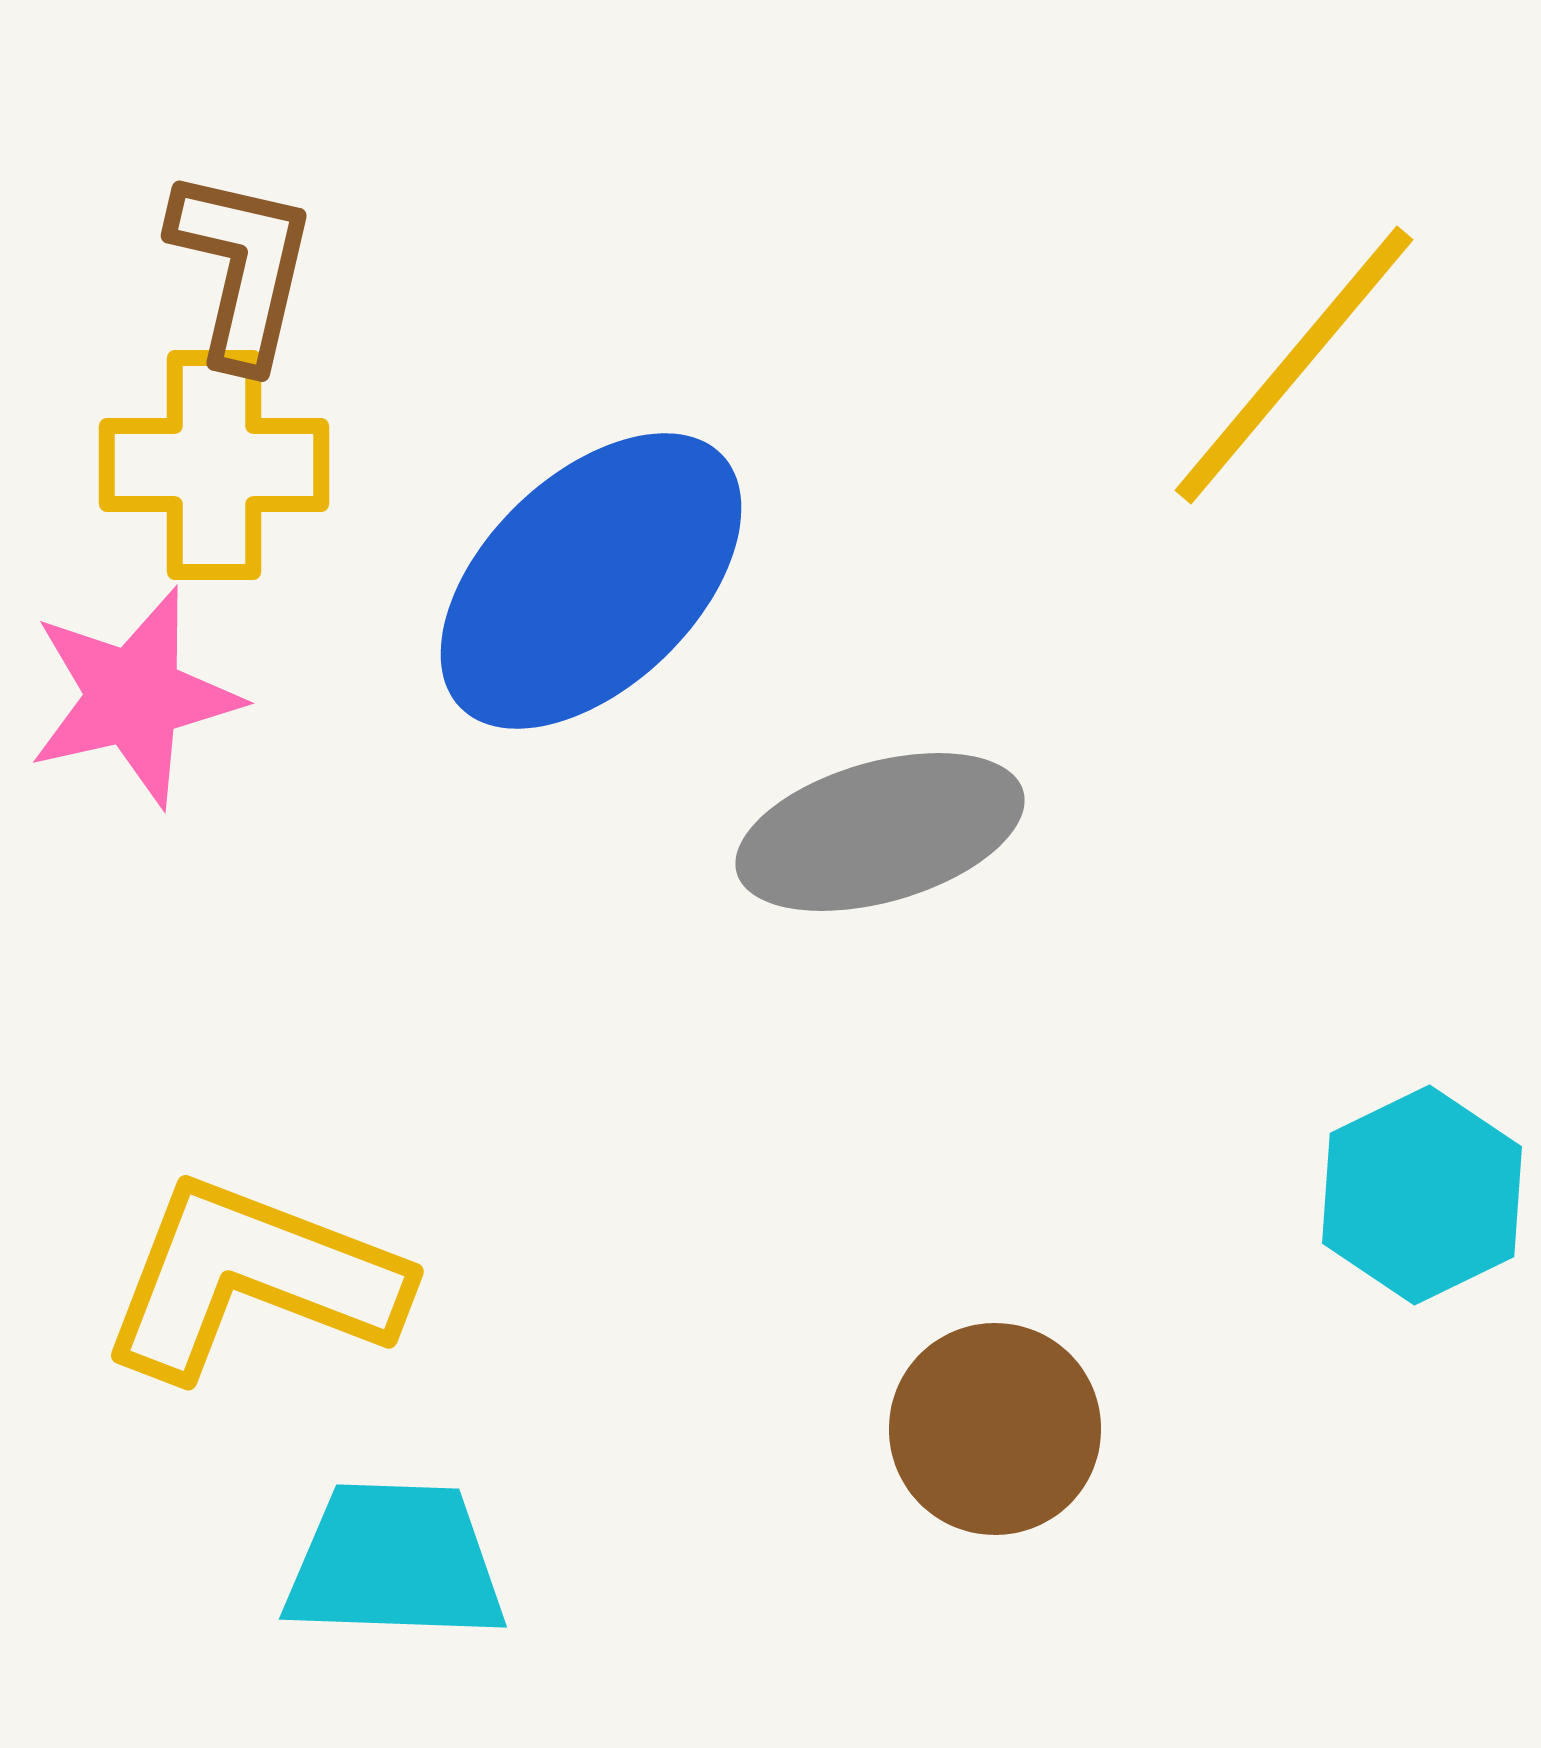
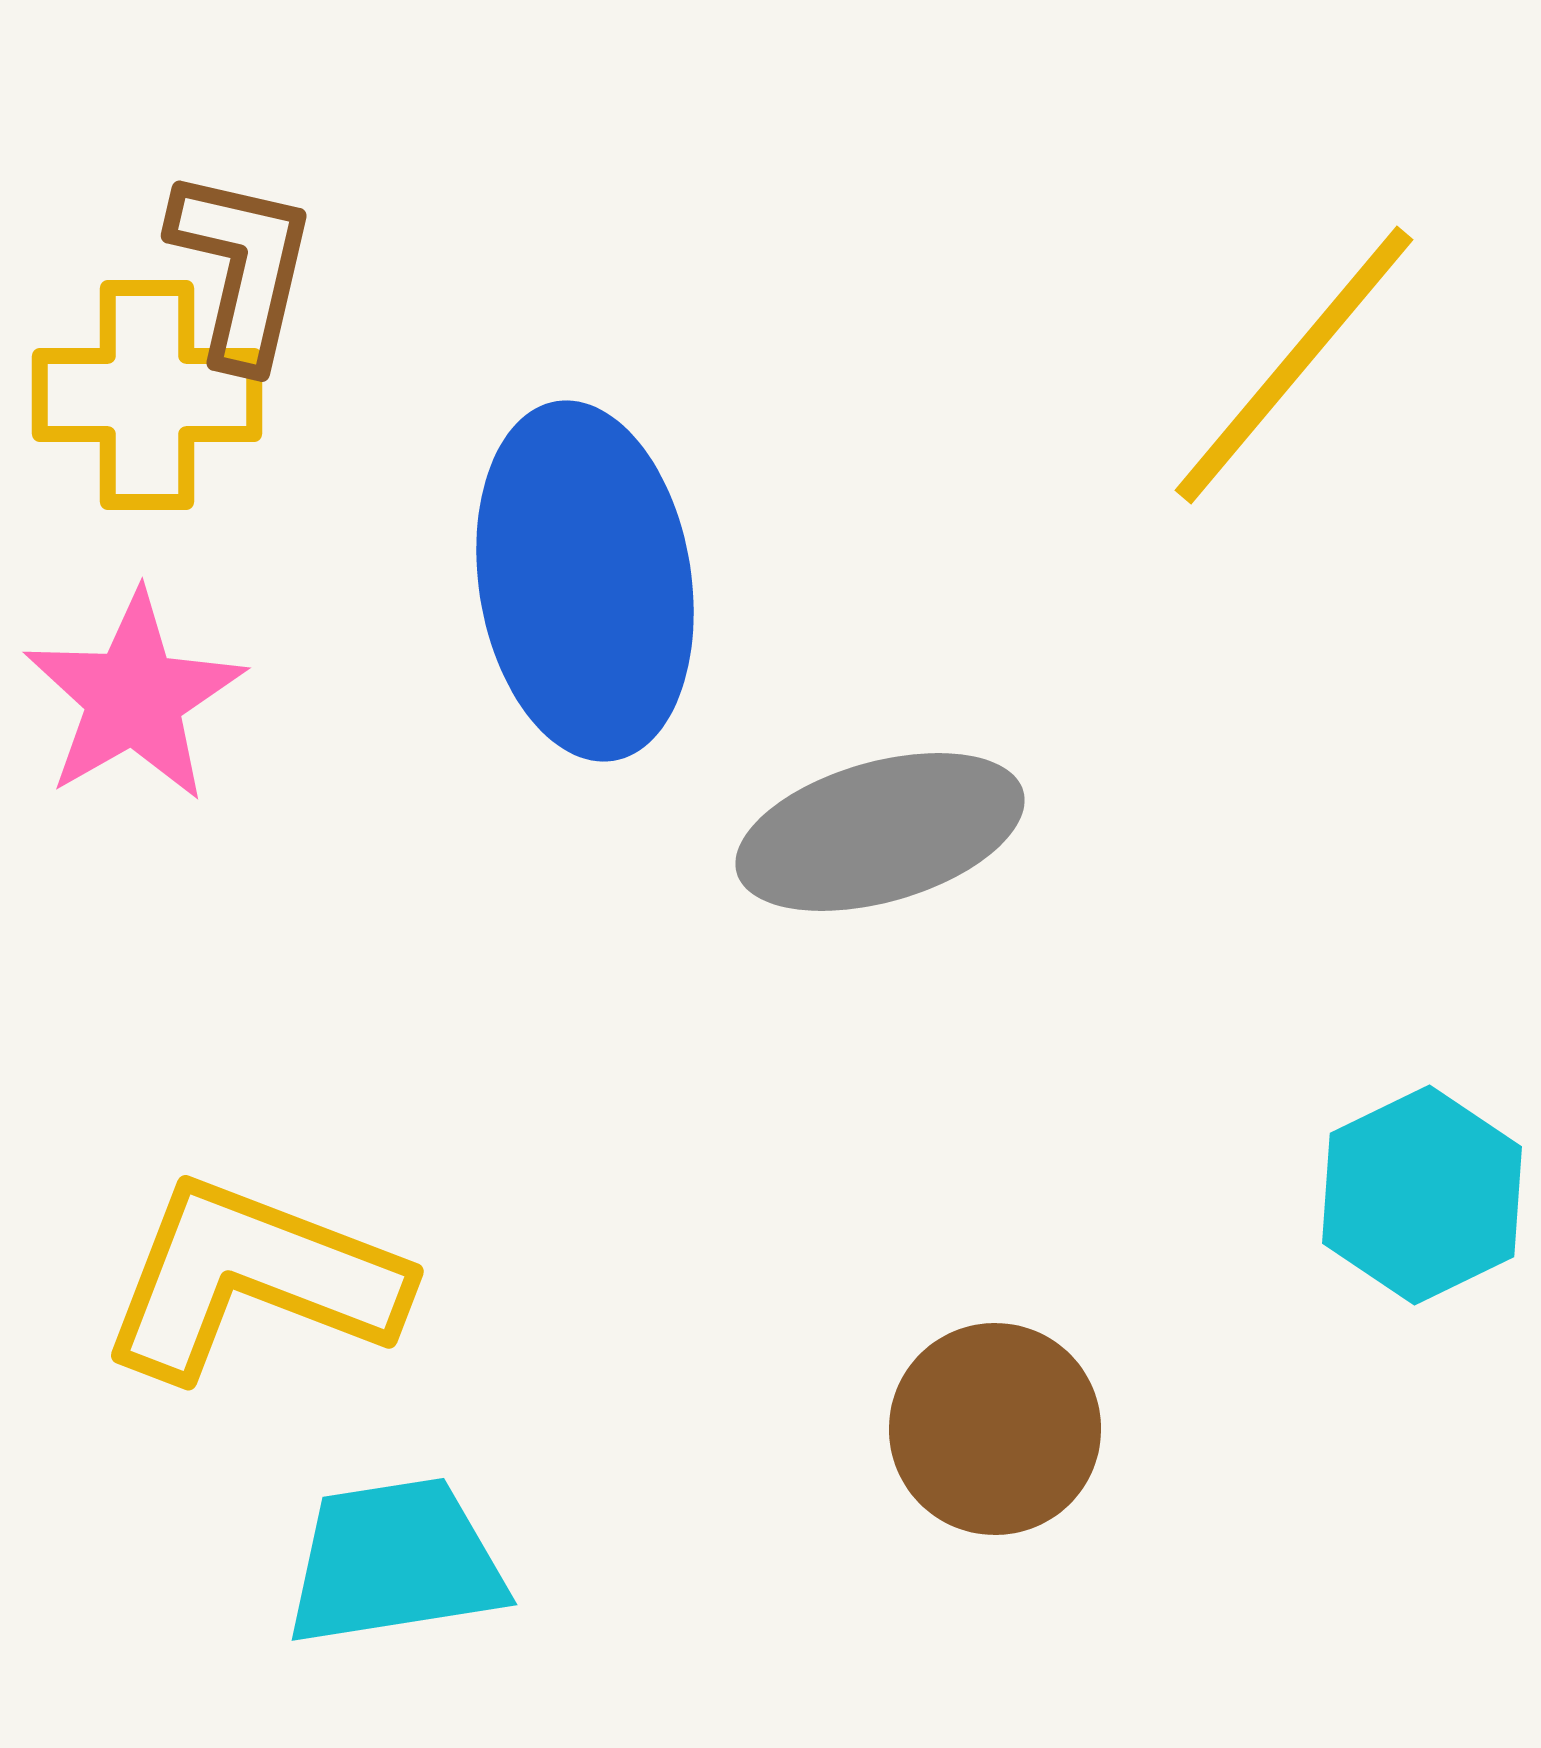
yellow cross: moved 67 px left, 70 px up
blue ellipse: moved 6 px left; rotated 55 degrees counterclockwise
pink star: rotated 17 degrees counterclockwise
cyan trapezoid: rotated 11 degrees counterclockwise
